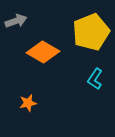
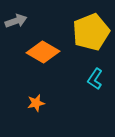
orange star: moved 8 px right
